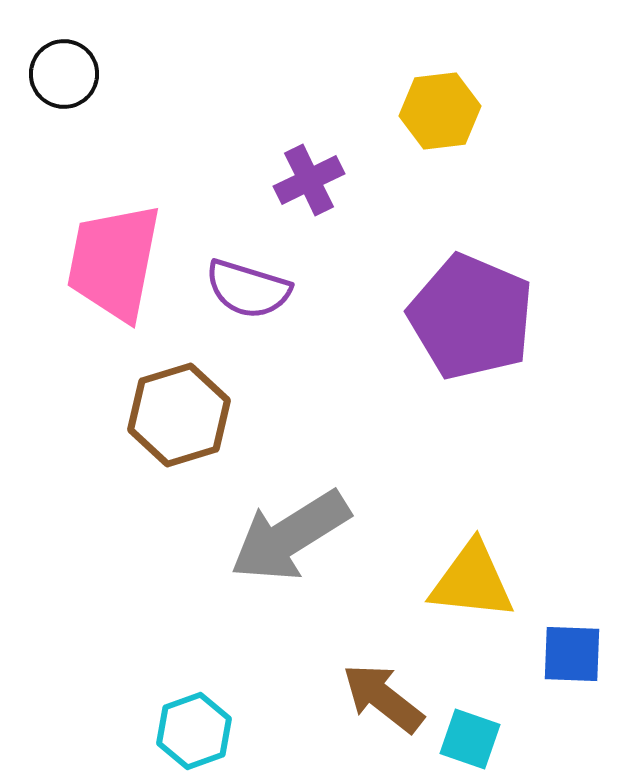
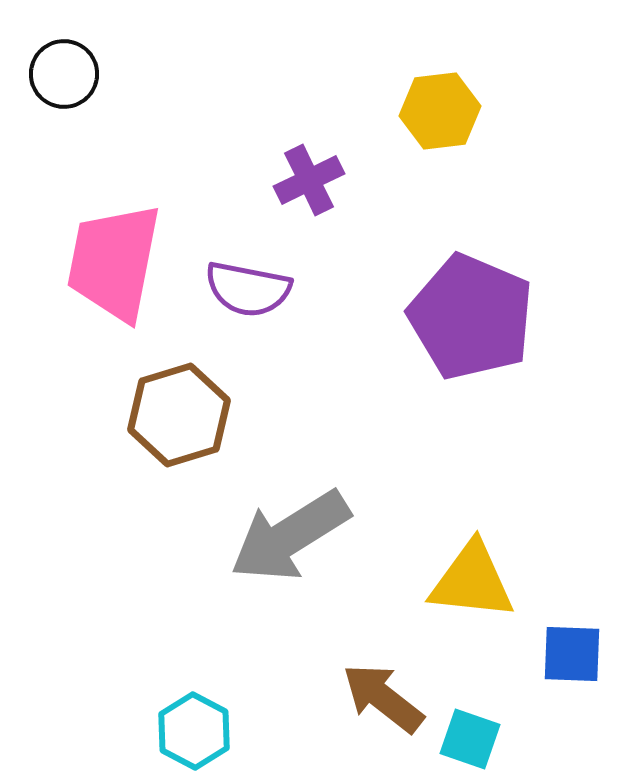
purple semicircle: rotated 6 degrees counterclockwise
cyan hexagon: rotated 12 degrees counterclockwise
